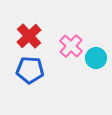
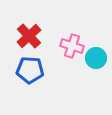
pink cross: moved 1 px right; rotated 25 degrees counterclockwise
